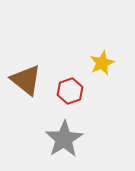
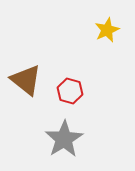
yellow star: moved 5 px right, 33 px up
red hexagon: rotated 25 degrees counterclockwise
